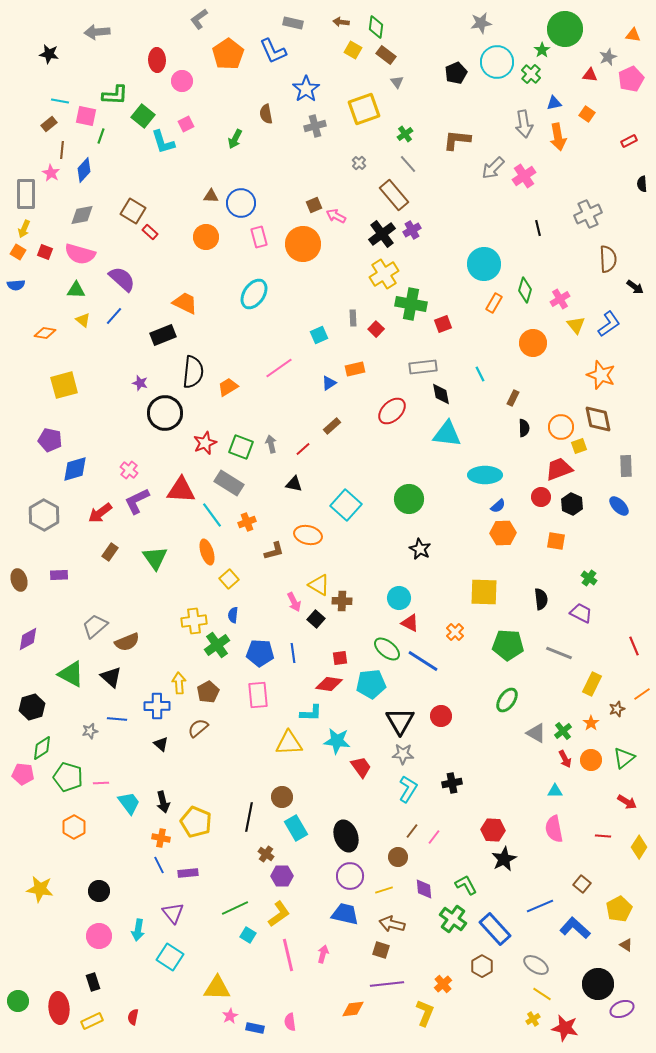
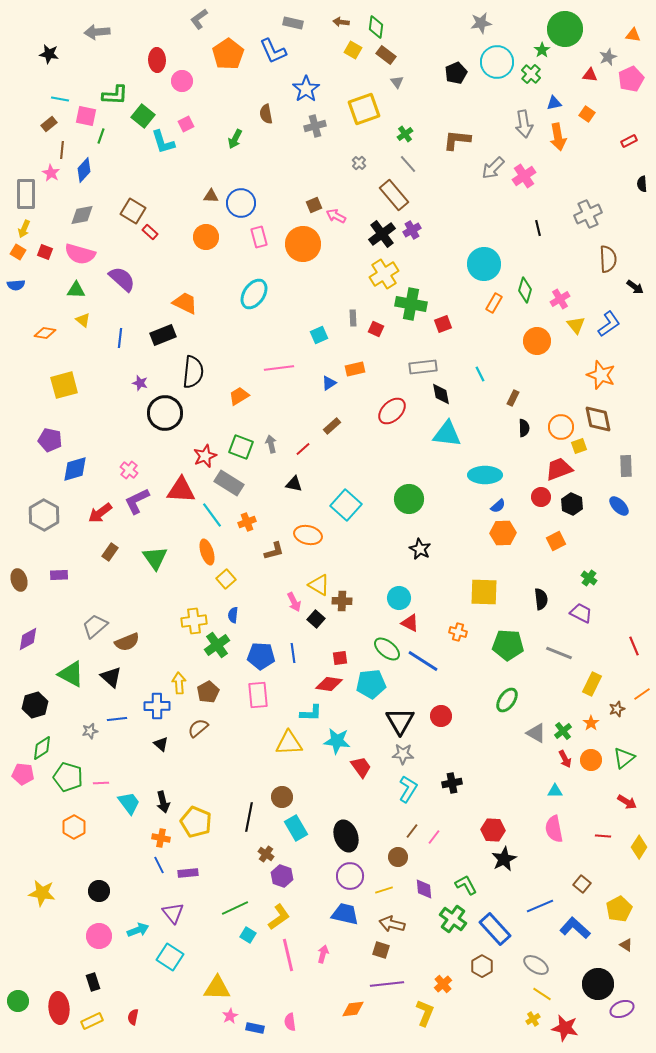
cyan line at (60, 101): moved 2 px up
blue line at (114, 316): moved 6 px right, 22 px down; rotated 36 degrees counterclockwise
red square at (376, 329): rotated 21 degrees counterclockwise
orange circle at (533, 343): moved 4 px right, 2 px up
pink line at (279, 368): rotated 28 degrees clockwise
orange trapezoid at (228, 387): moved 11 px right, 9 px down
red star at (205, 443): moved 13 px down
orange square at (556, 541): rotated 36 degrees counterclockwise
yellow square at (229, 579): moved 3 px left
orange cross at (455, 632): moved 3 px right; rotated 30 degrees counterclockwise
blue pentagon at (260, 653): moved 1 px right, 3 px down
black hexagon at (32, 707): moved 3 px right, 2 px up
blue line at (117, 719): rotated 12 degrees counterclockwise
purple hexagon at (282, 876): rotated 20 degrees clockwise
yellow star at (40, 889): moved 2 px right, 4 px down
yellow L-shape at (279, 914): moved 3 px down
cyan arrow at (138, 930): rotated 120 degrees counterclockwise
